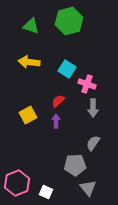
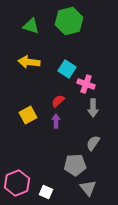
pink cross: moved 1 px left
